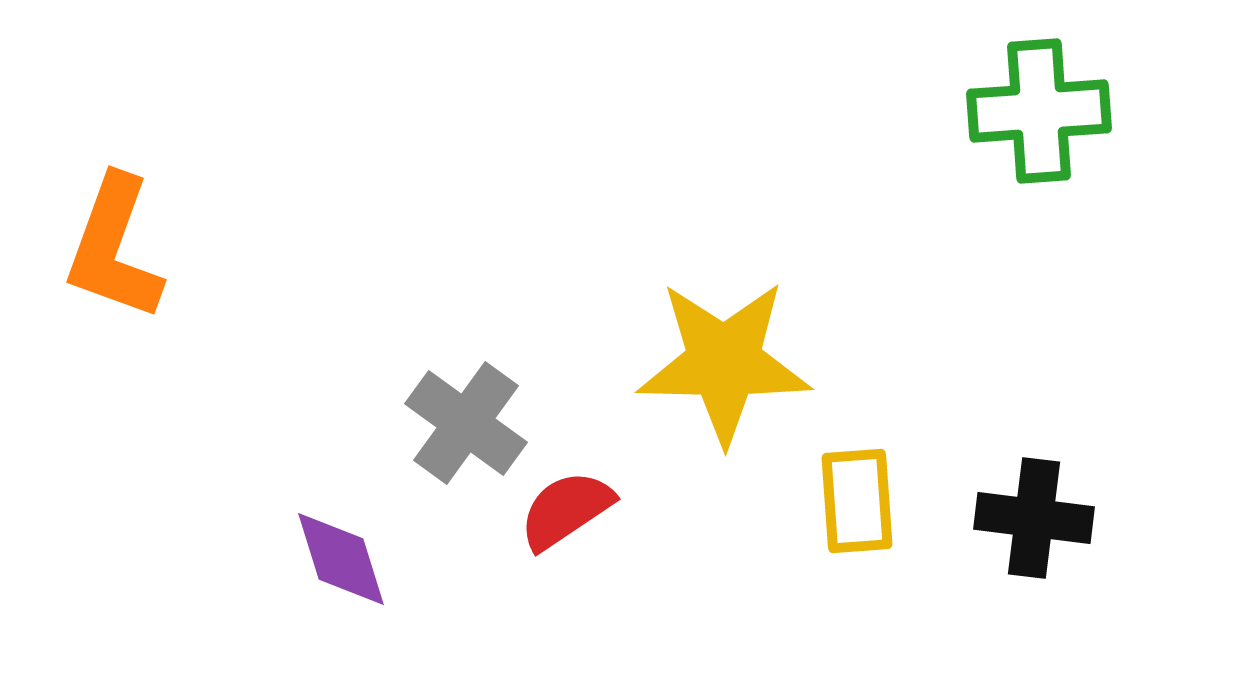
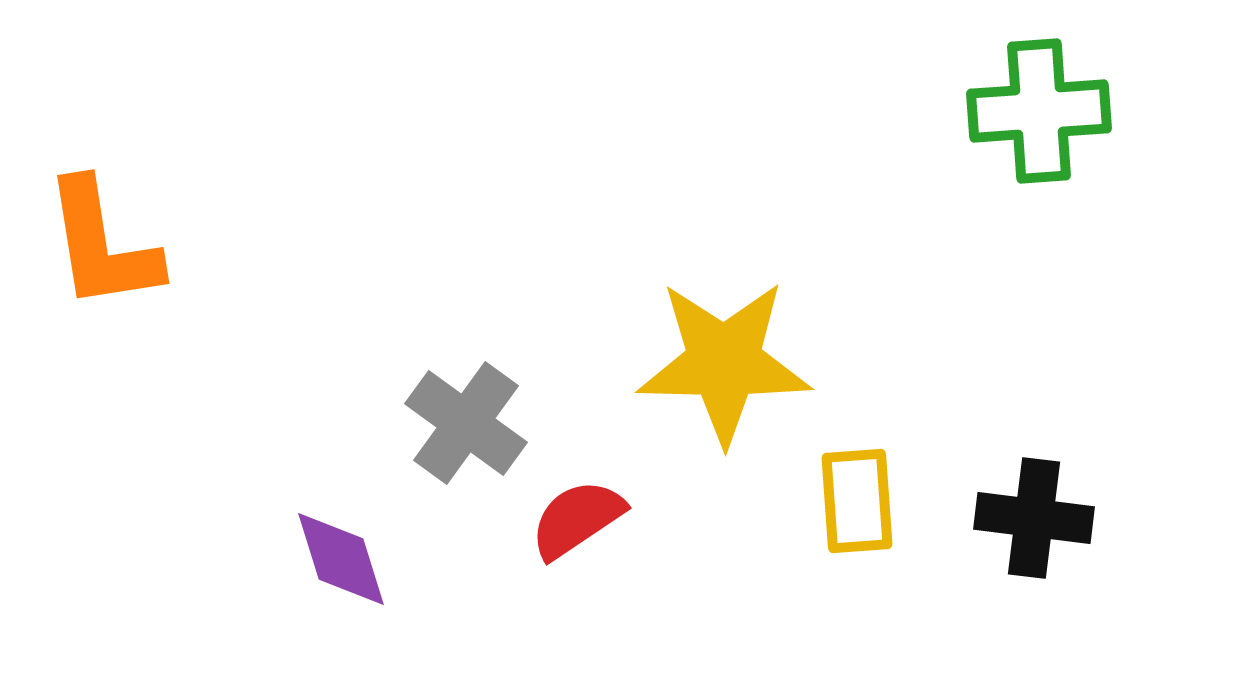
orange L-shape: moved 12 px left, 3 px up; rotated 29 degrees counterclockwise
red semicircle: moved 11 px right, 9 px down
